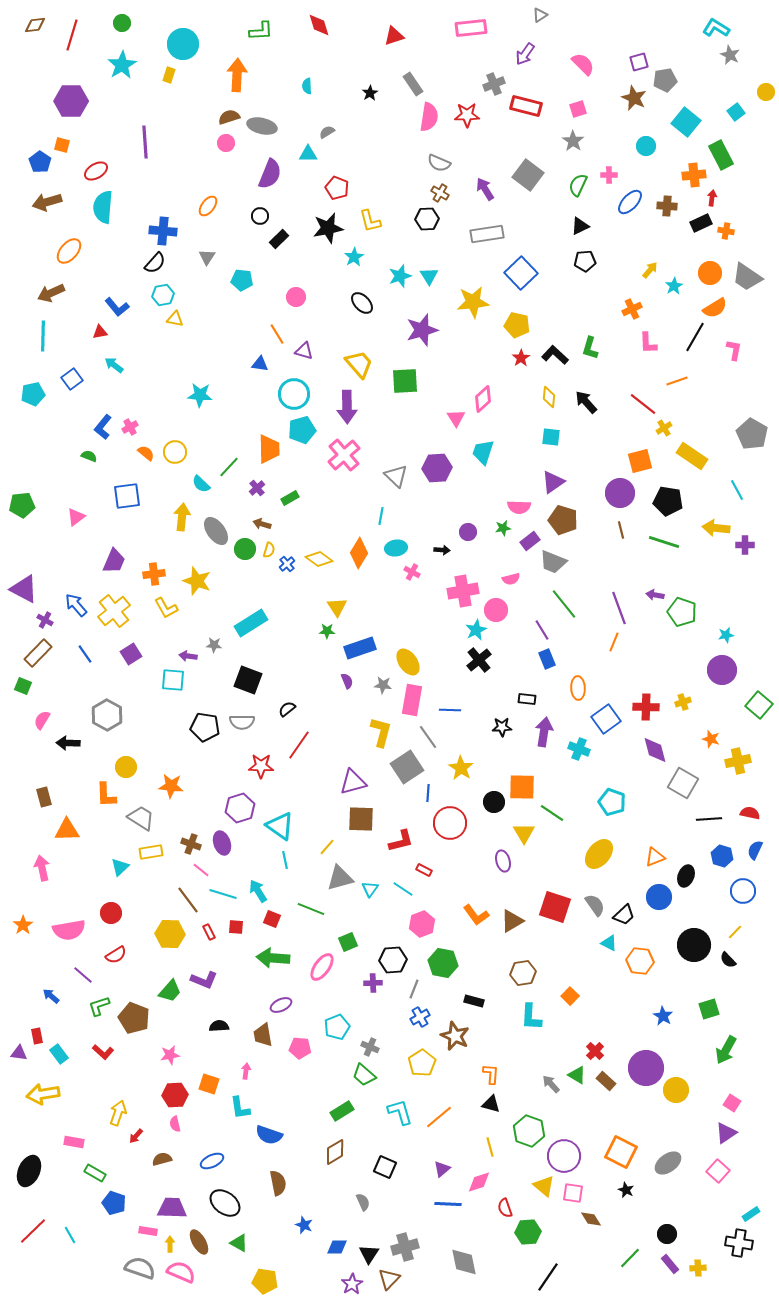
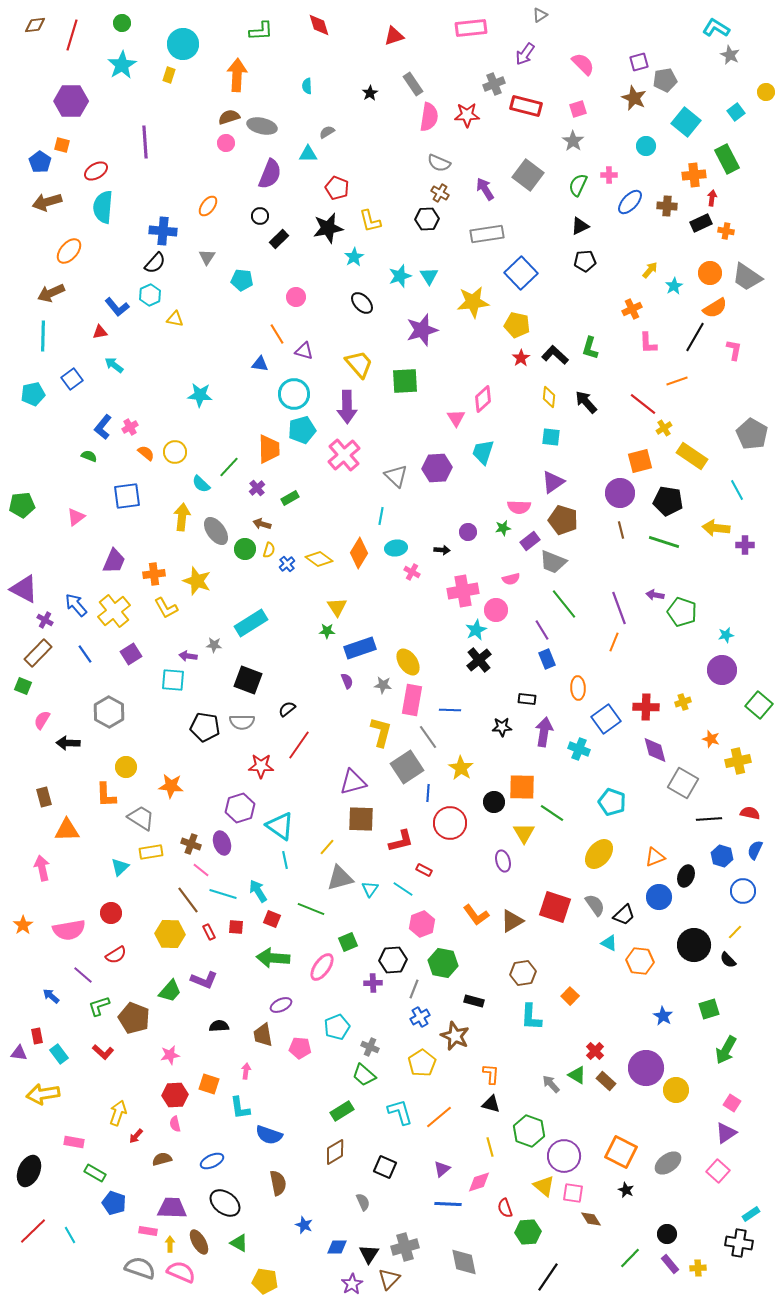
green rectangle at (721, 155): moved 6 px right, 4 px down
cyan hexagon at (163, 295): moved 13 px left; rotated 15 degrees counterclockwise
gray hexagon at (107, 715): moved 2 px right, 3 px up
